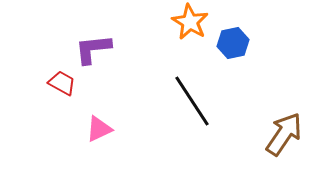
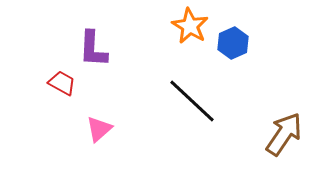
orange star: moved 4 px down
blue hexagon: rotated 12 degrees counterclockwise
purple L-shape: rotated 81 degrees counterclockwise
black line: rotated 14 degrees counterclockwise
pink triangle: rotated 16 degrees counterclockwise
